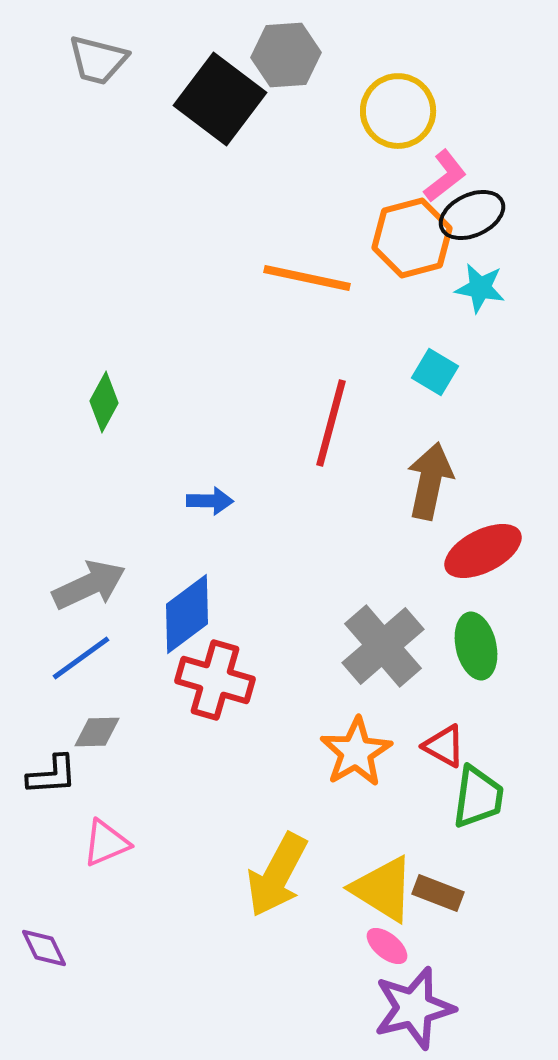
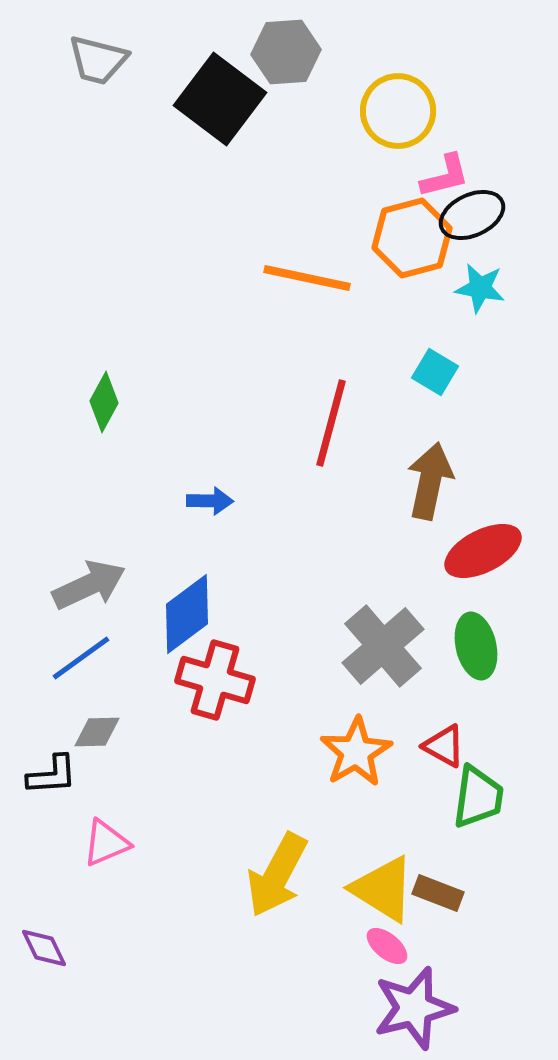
gray hexagon: moved 3 px up
pink L-shape: rotated 24 degrees clockwise
